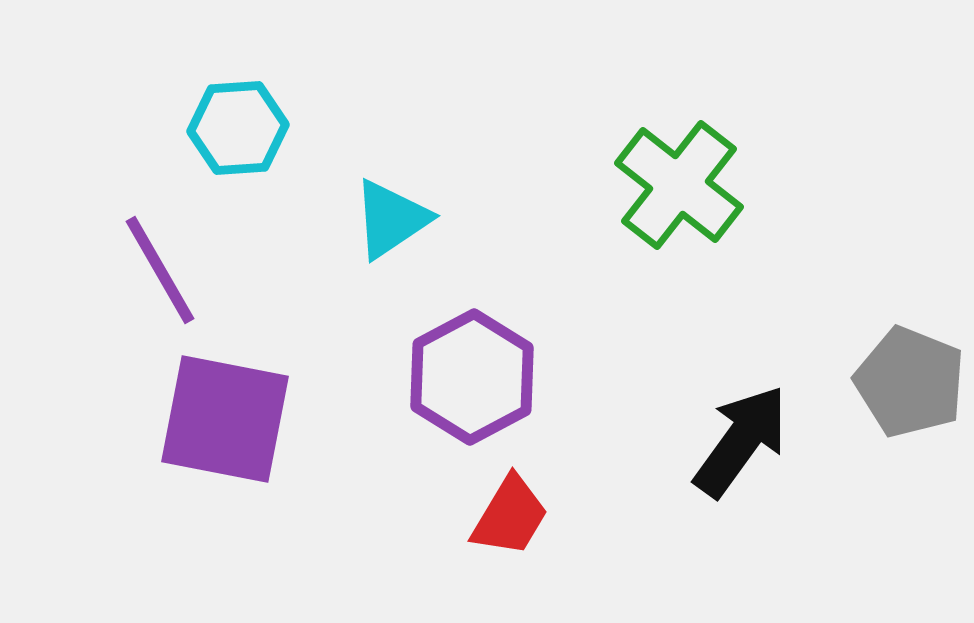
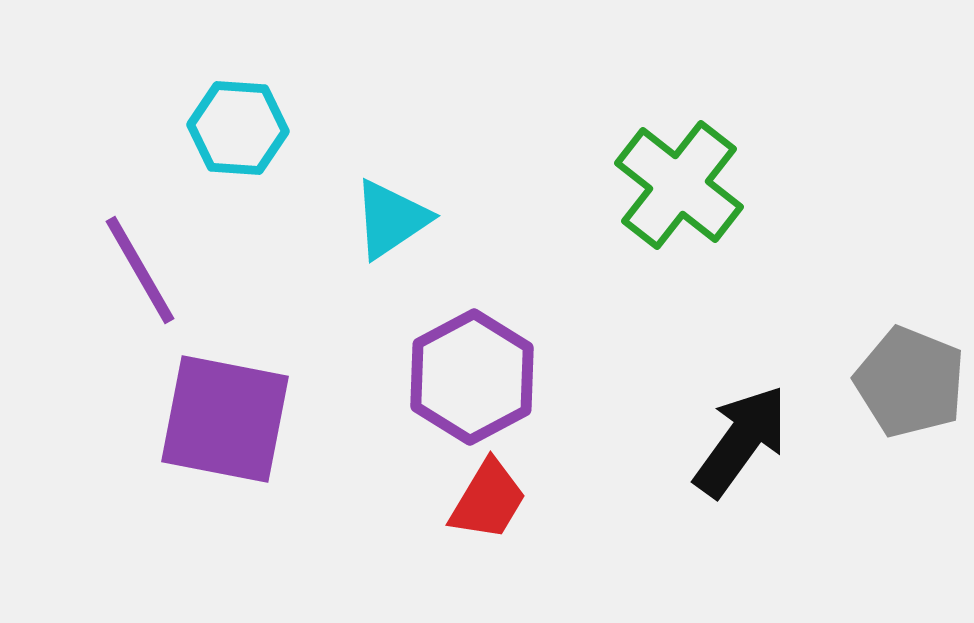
cyan hexagon: rotated 8 degrees clockwise
purple line: moved 20 px left
red trapezoid: moved 22 px left, 16 px up
